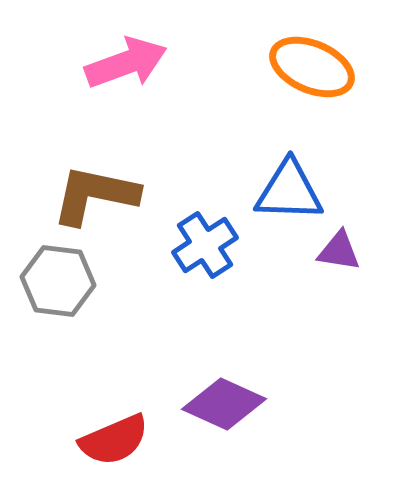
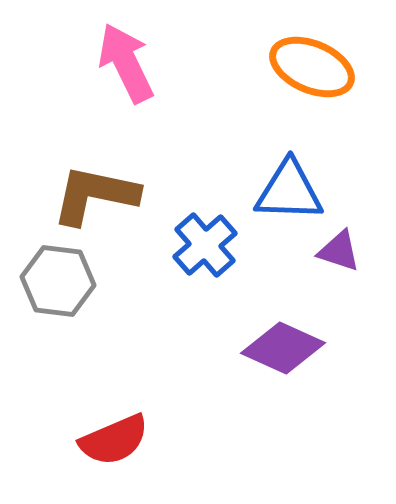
pink arrow: rotated 96 degrees counterclockwise
blue cross: rotated 8 degrees counterclockwise
purple triangle: rotated 9 degrees clockwise
purple diamond: moved 59 px right, 56 px up
